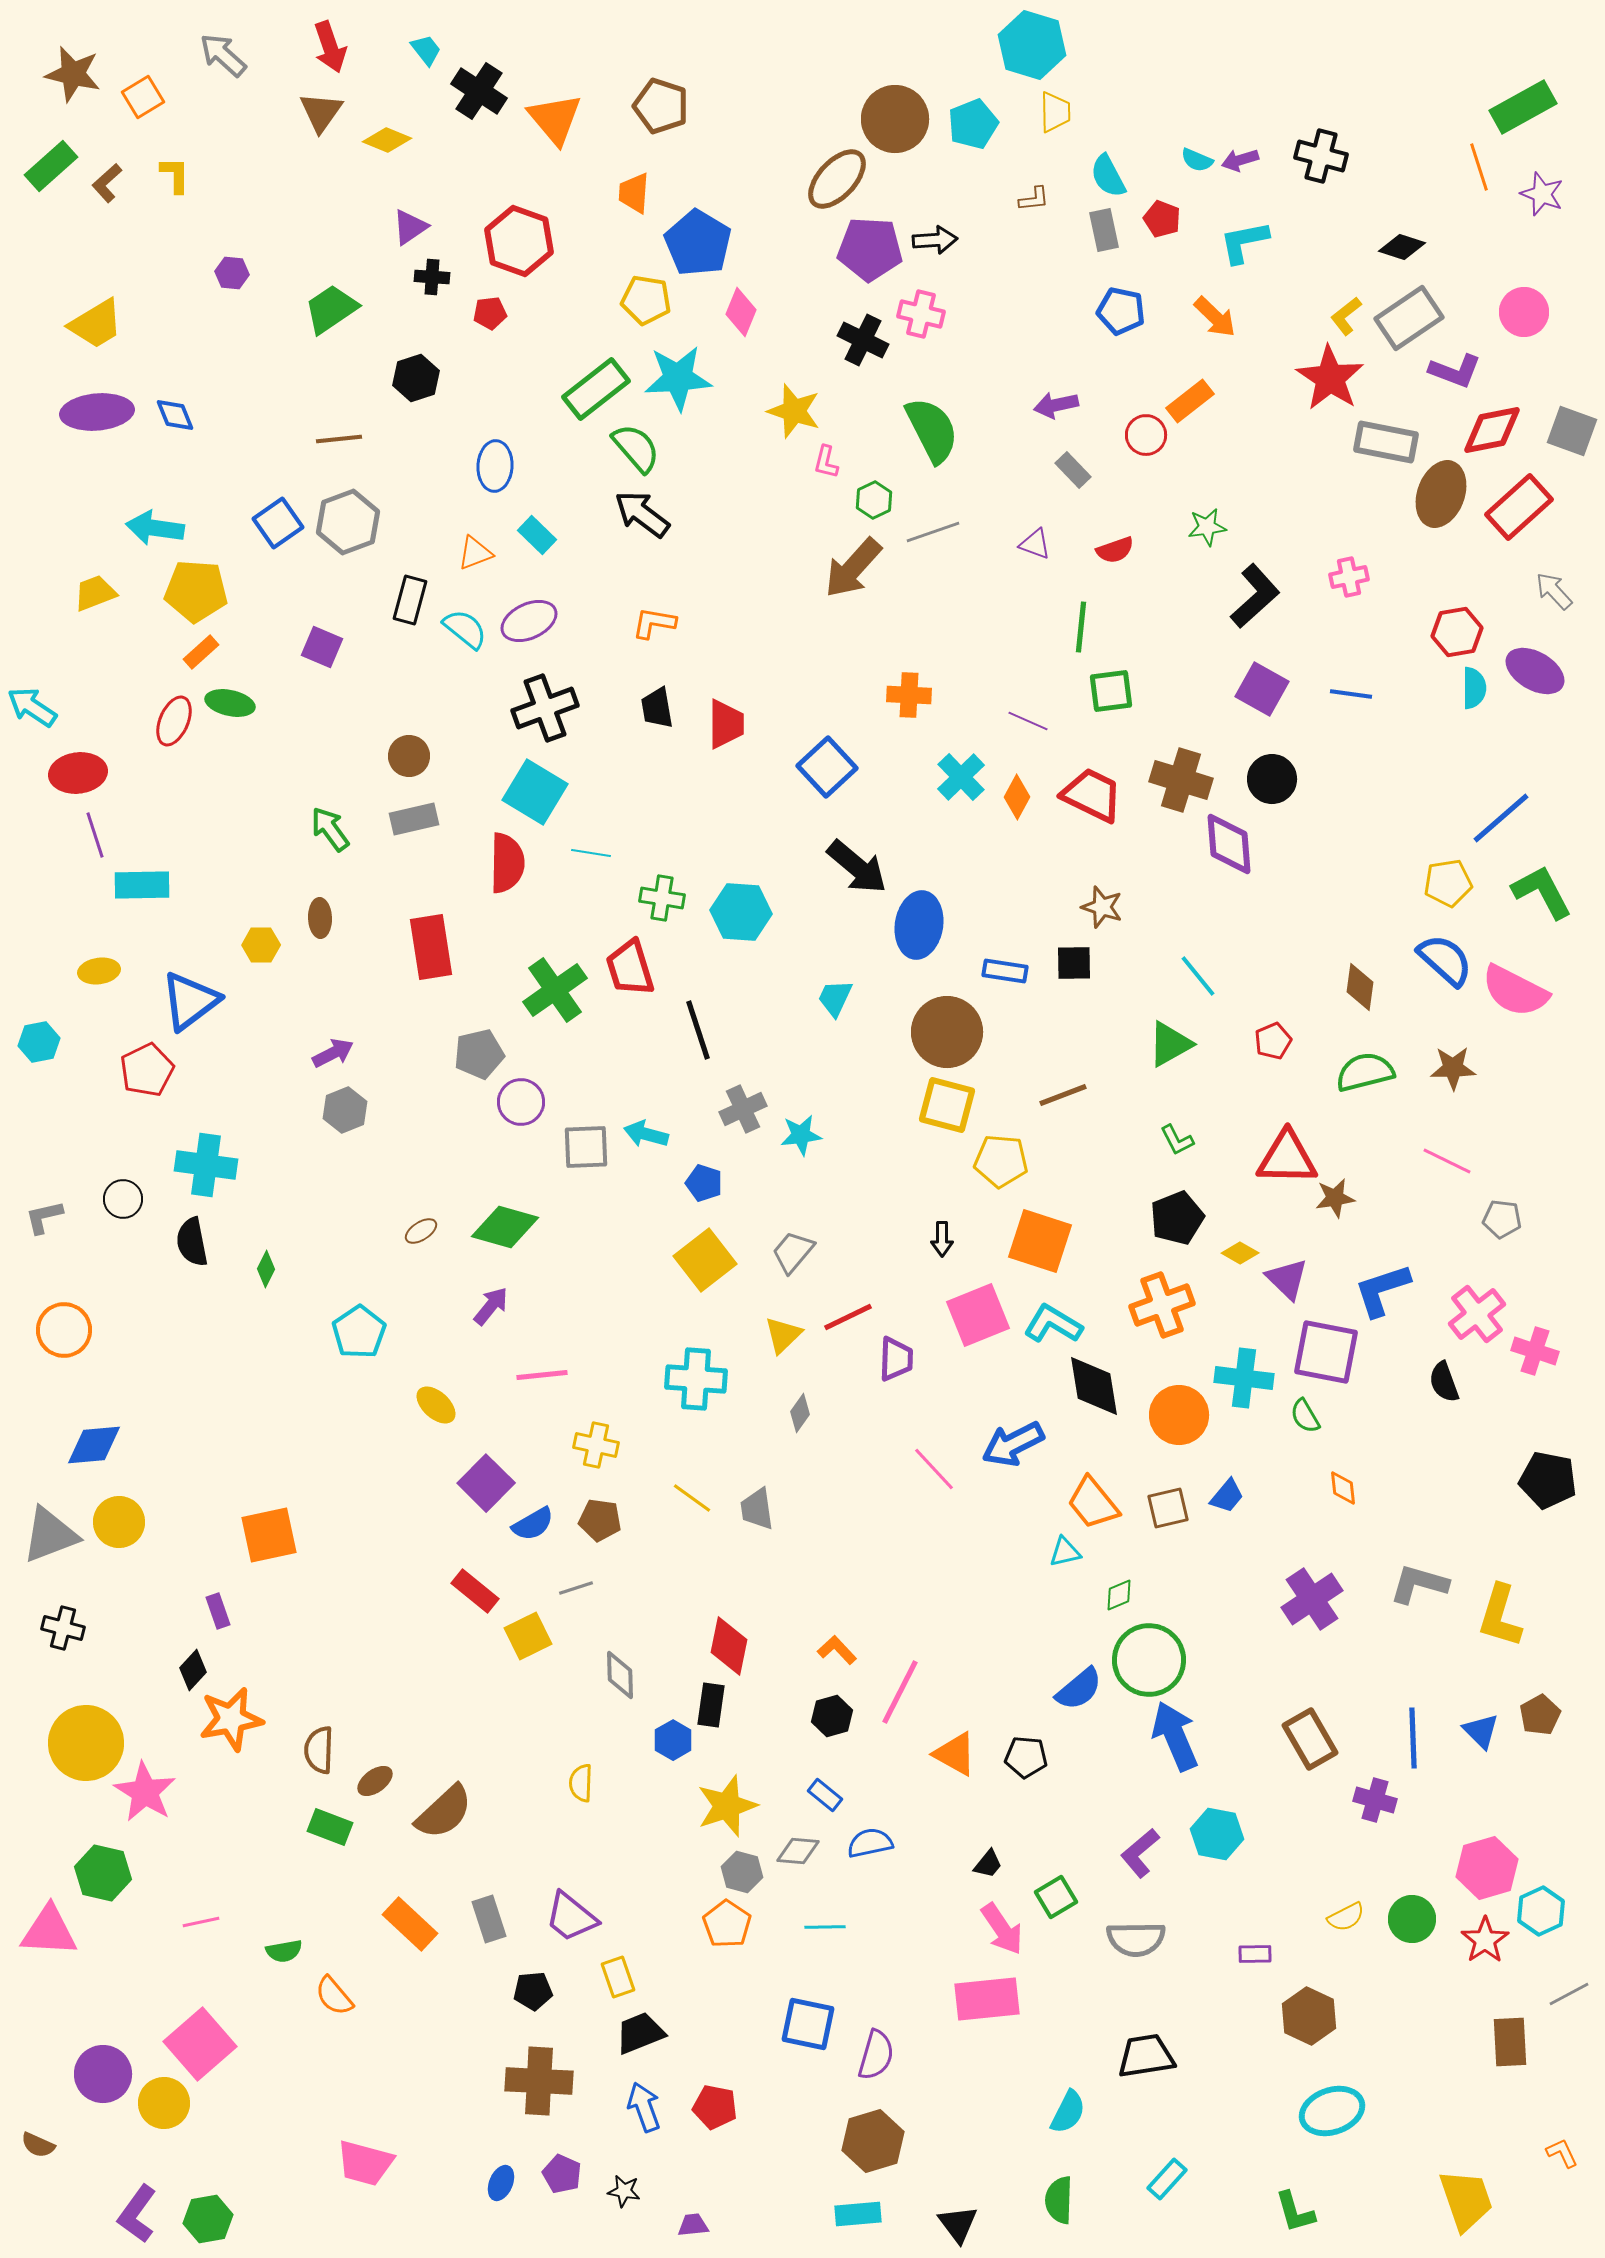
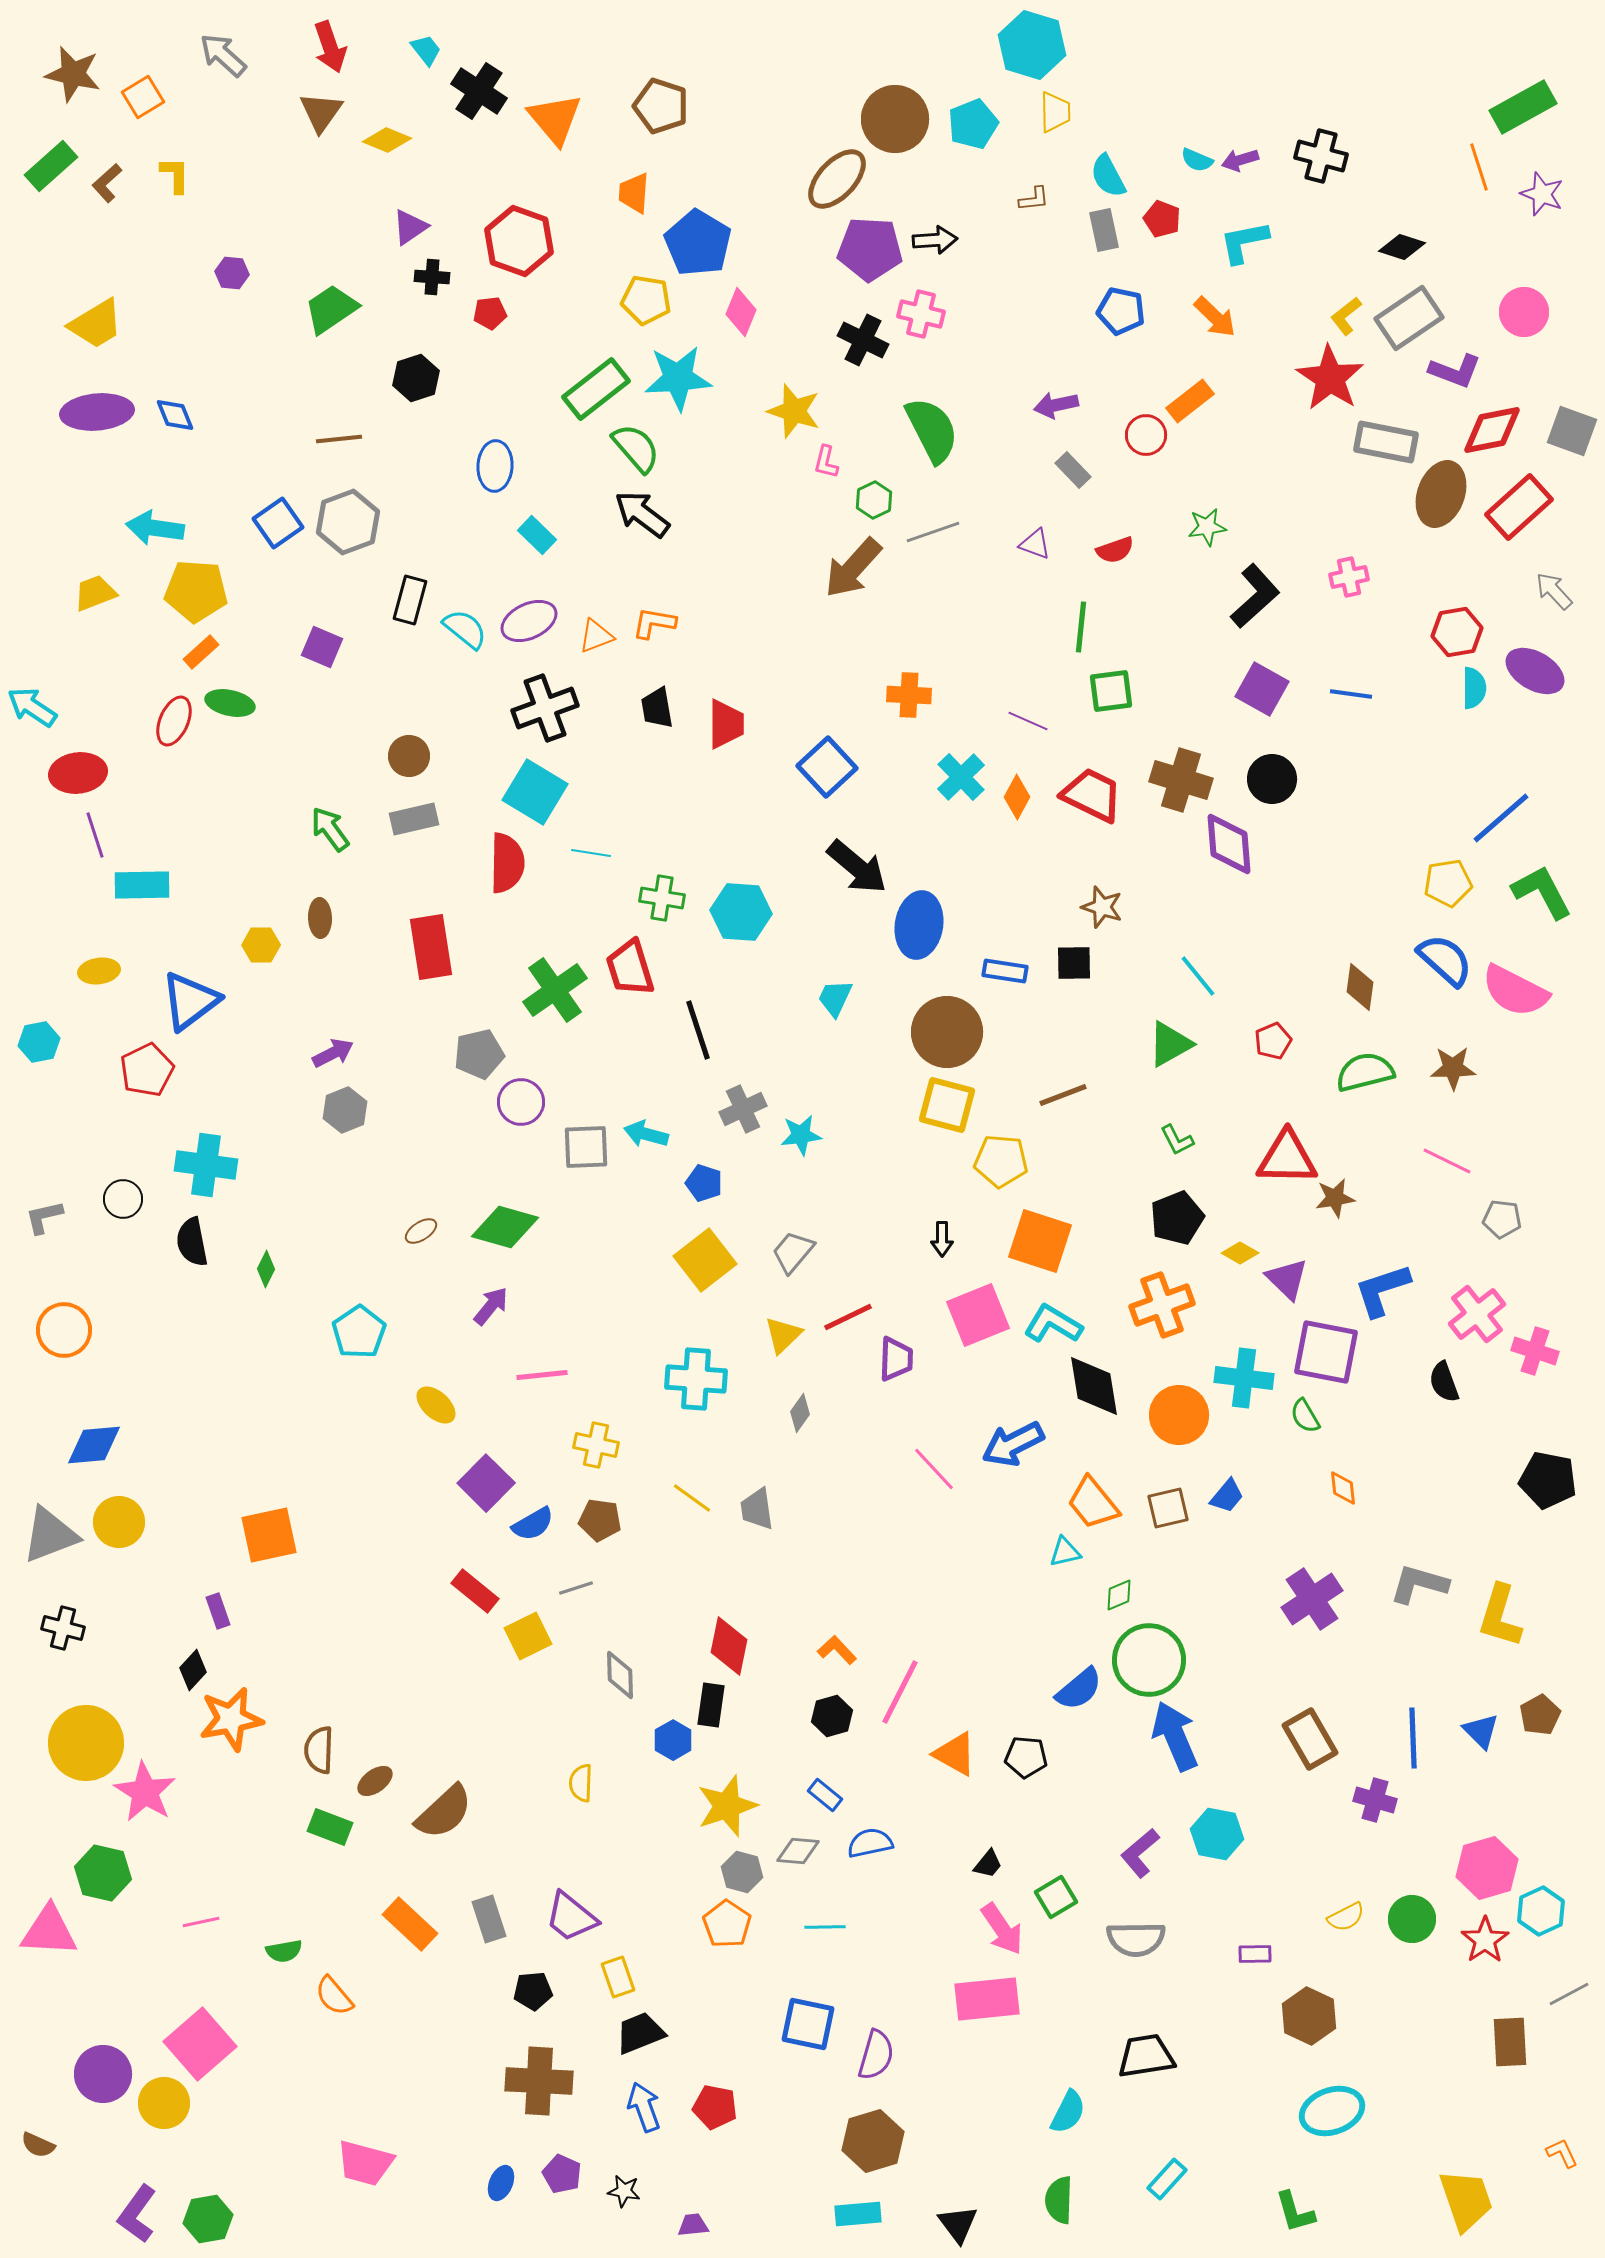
orange triangle at (475, 553): moved 121 px right, 83 px down
